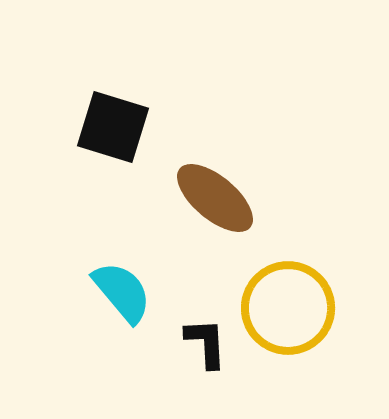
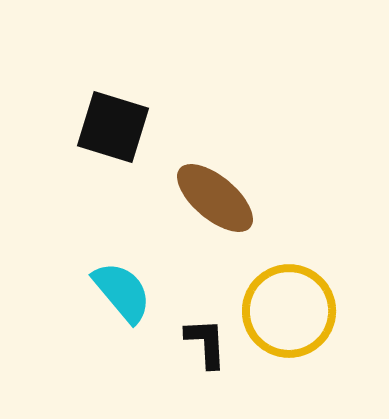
yellow circle: moved 1 px right, 3 px down
